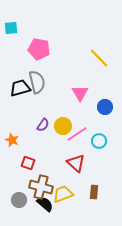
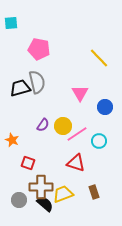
cyan square: moved 5 px up
red triangle: rotated 24 degrees counterclockwise
brown cross: rotated 15 degrees counterclockwise
brown rectangle: rotated 24 degrees counterclockwise
